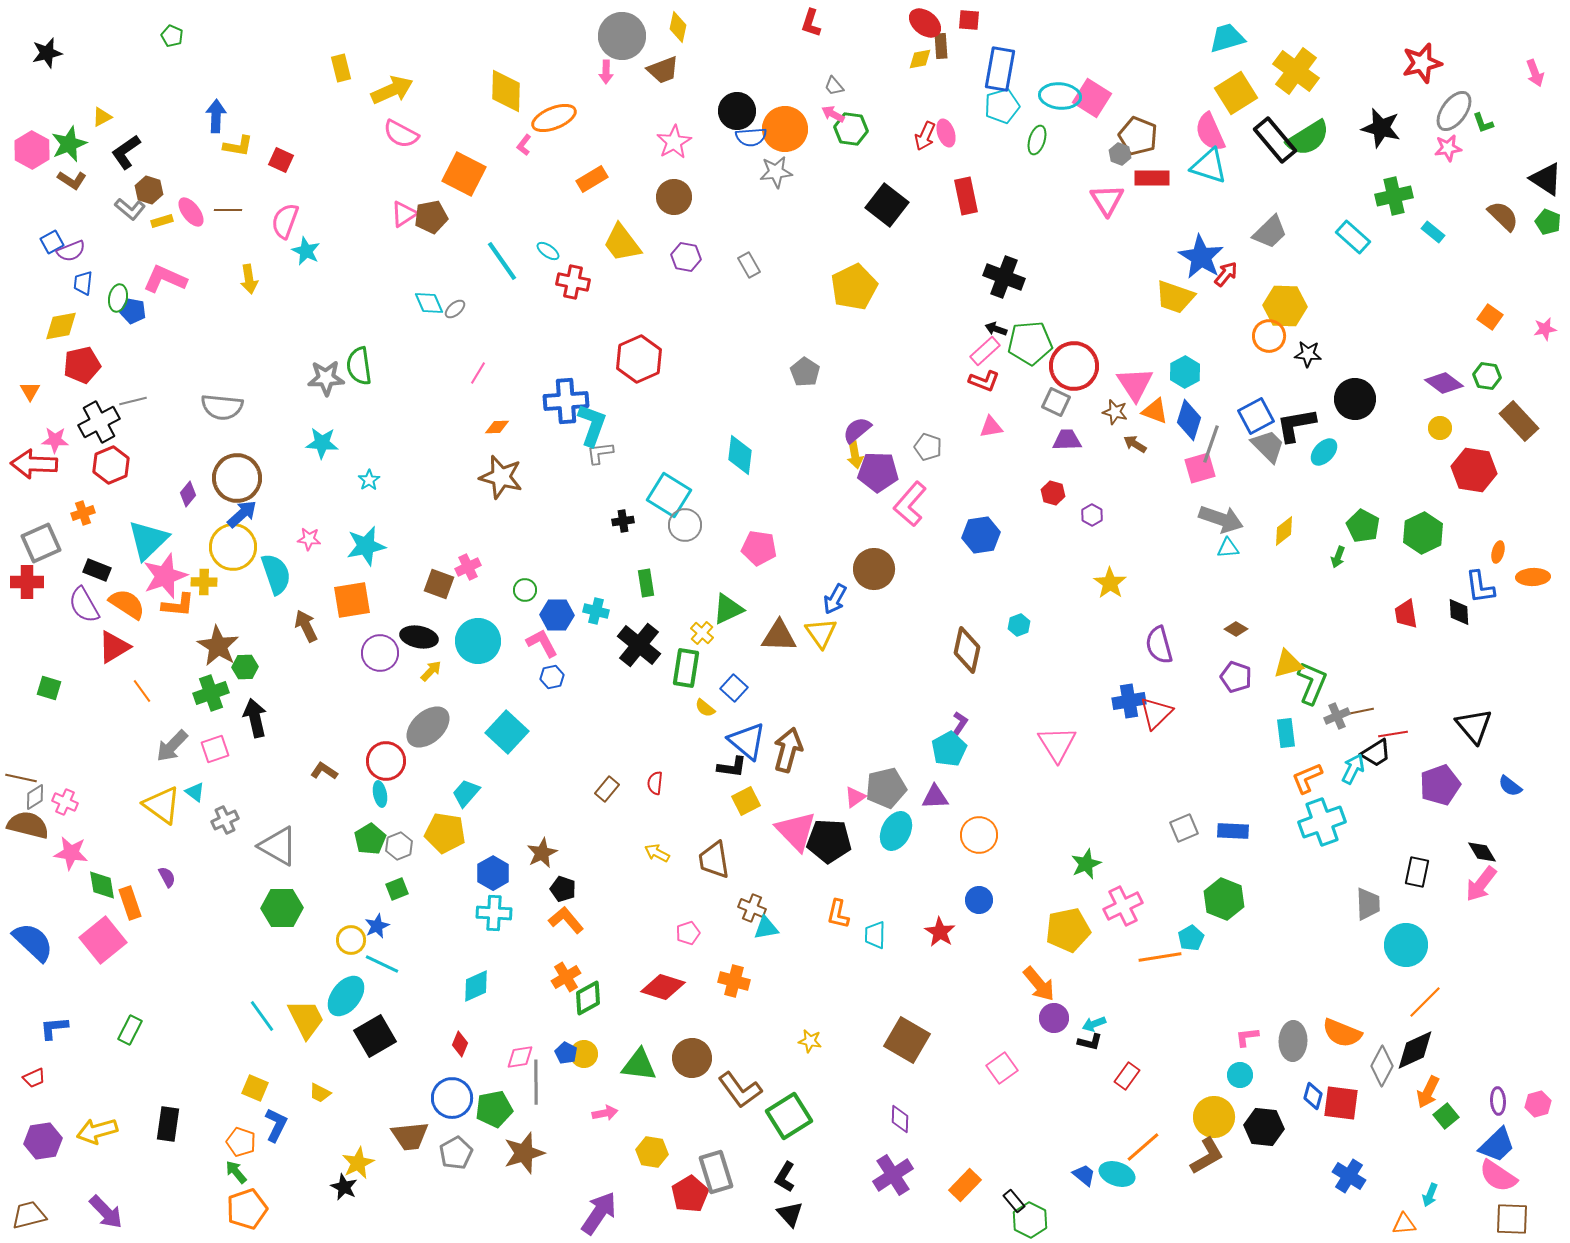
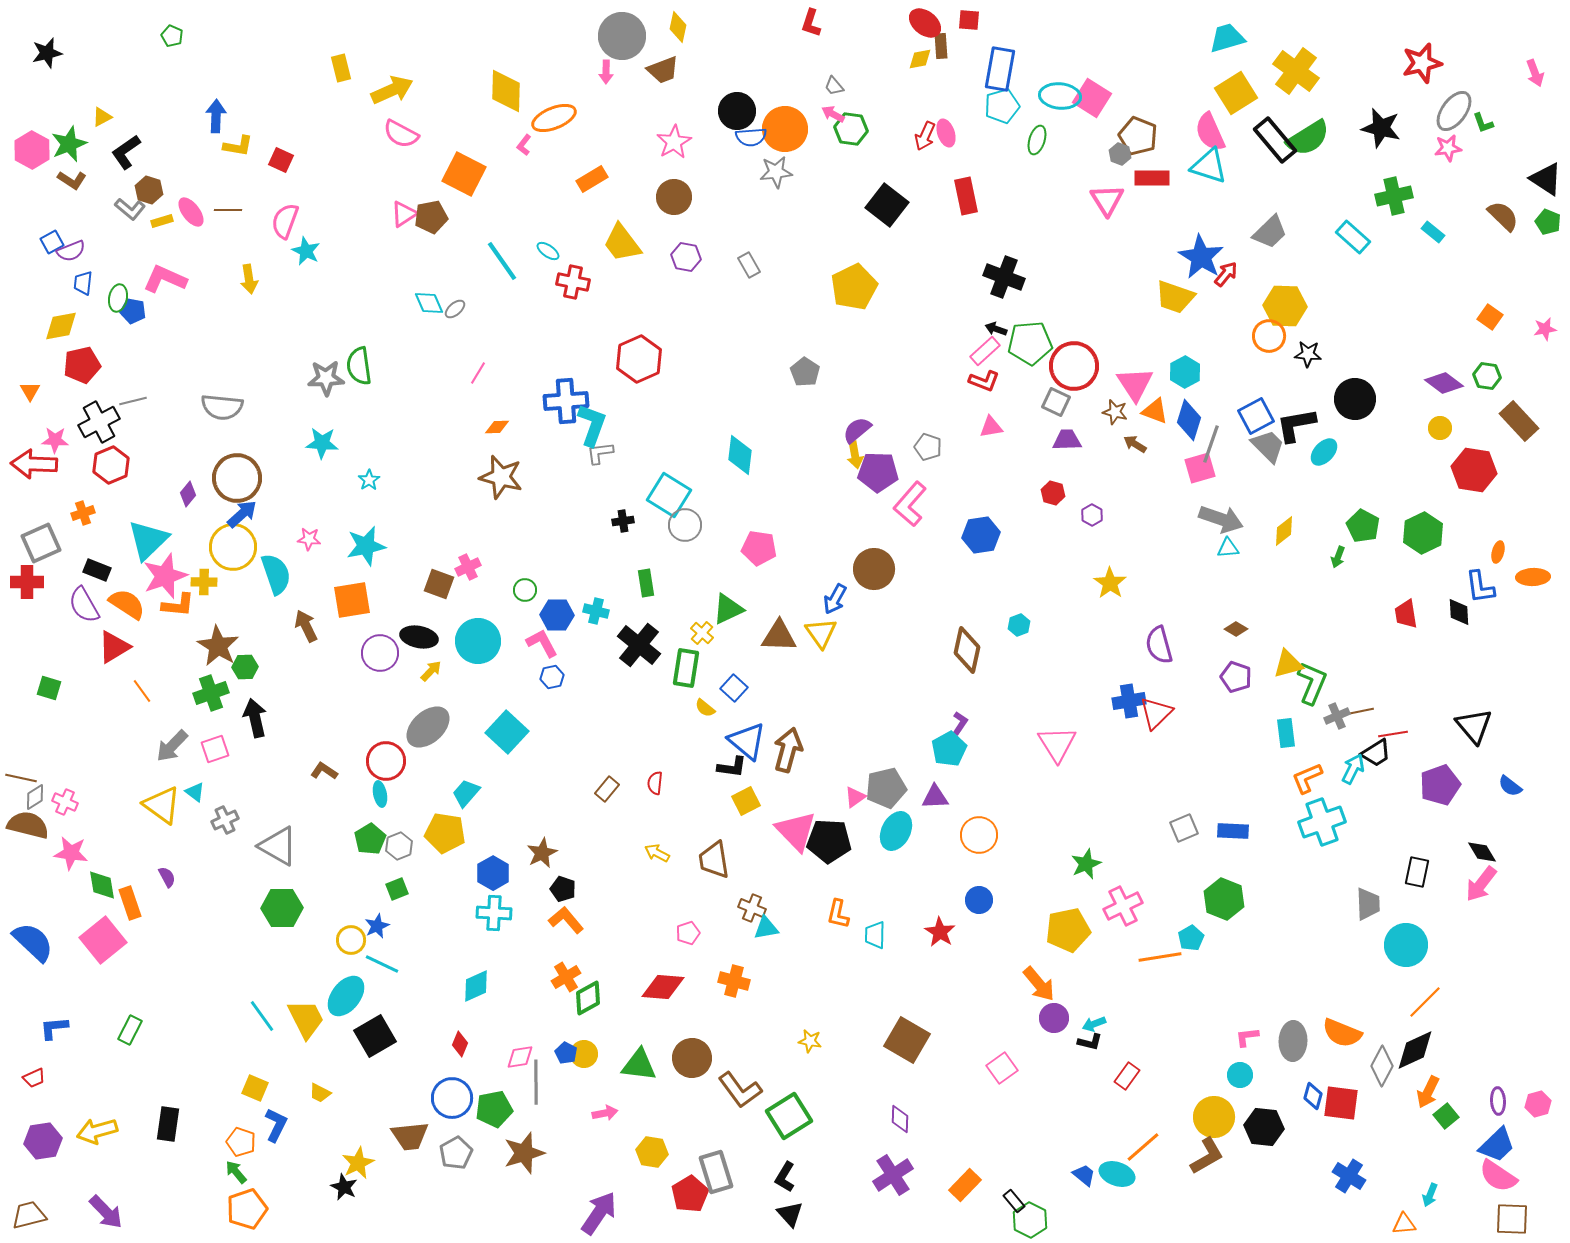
red diamond at (663, 987): rotated 12 degrees counterclockwise
